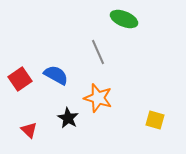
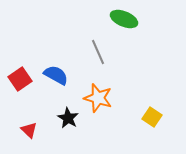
yellow square: moved 3 px left, 3 px up; rotated 18 degrees clockwise
